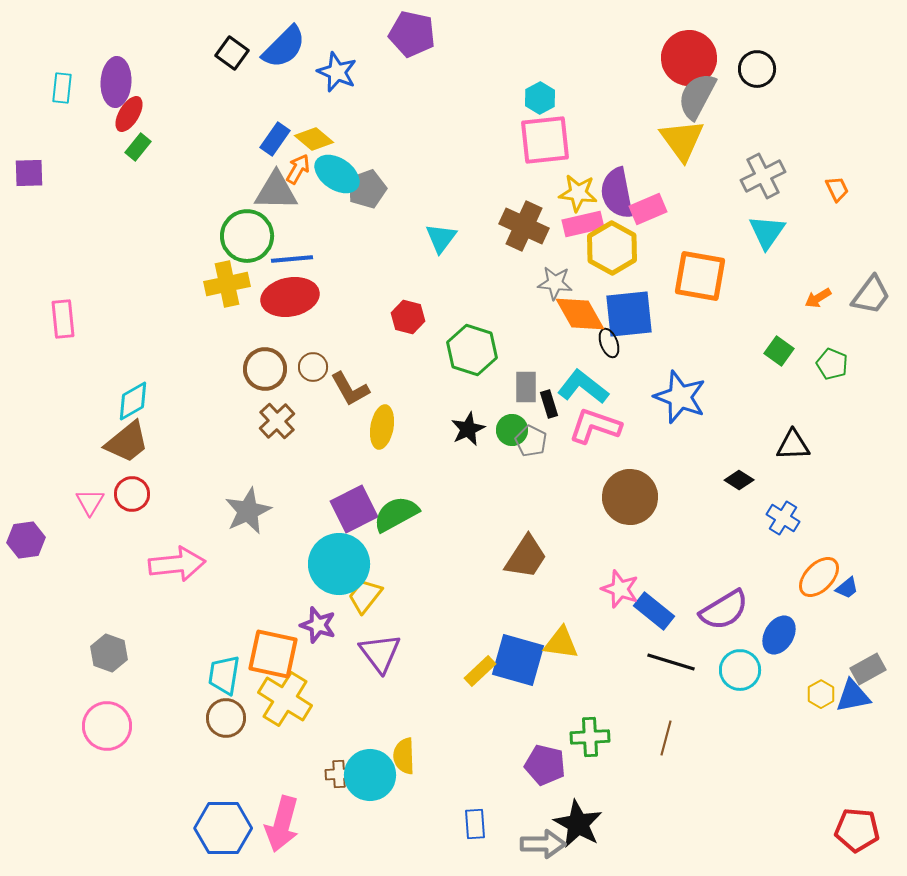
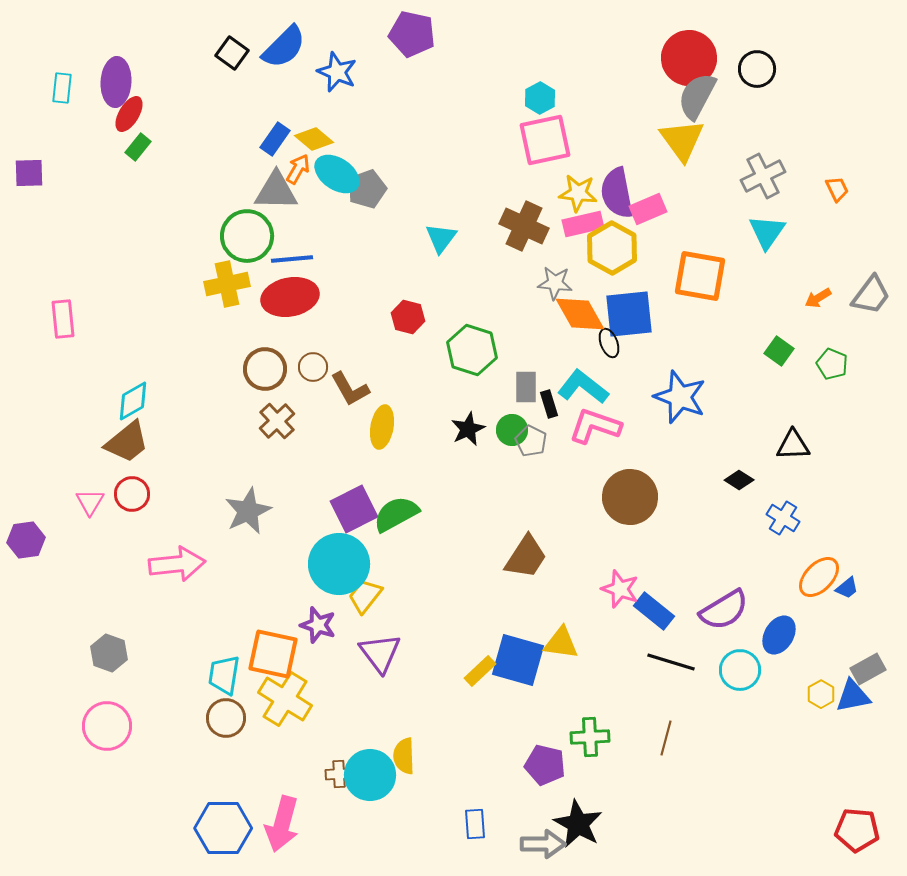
pink square at (545, 140): rotated 6 degrees counterclockwise
